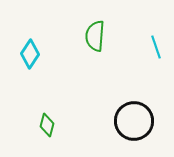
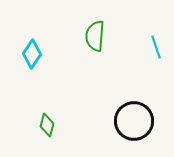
cyan diamond: moved 2 px right
